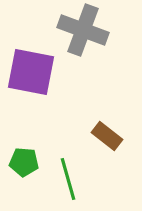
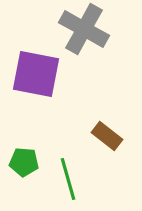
gray cross: moved 1 px right, 1 px up; rotated 9 degrees clockwise
purple square: moved 5 px right, 2 px down
